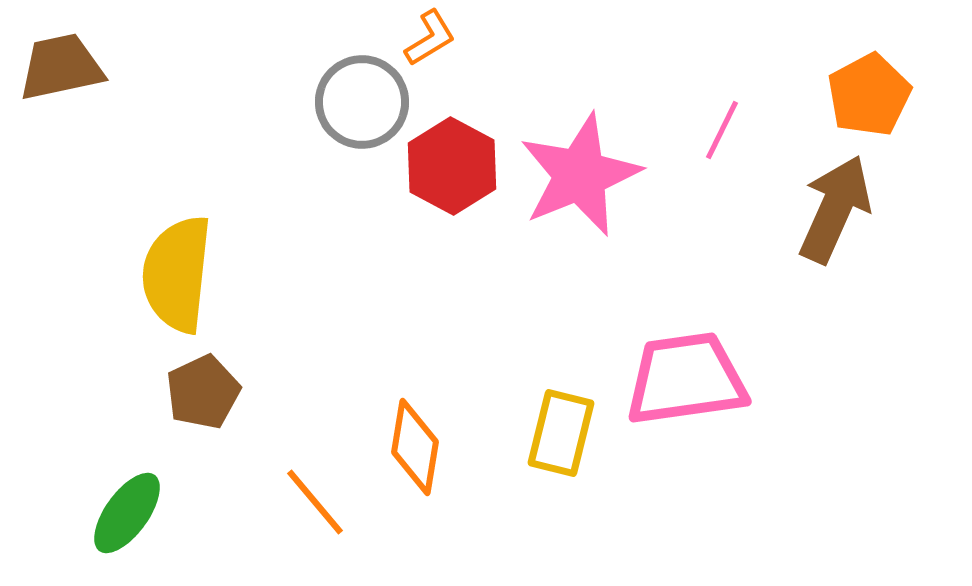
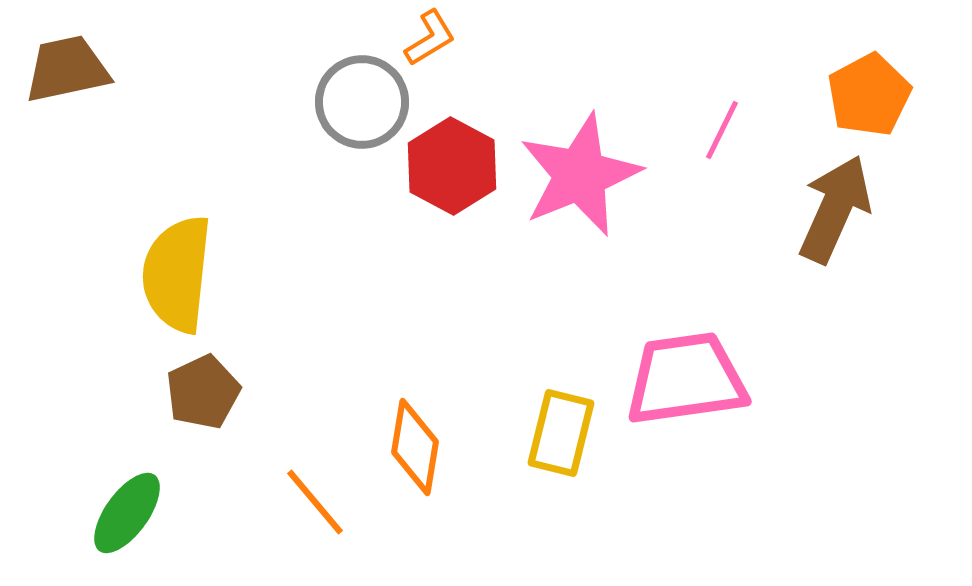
brown trapezoid: moved 6 px right, 2 px down
